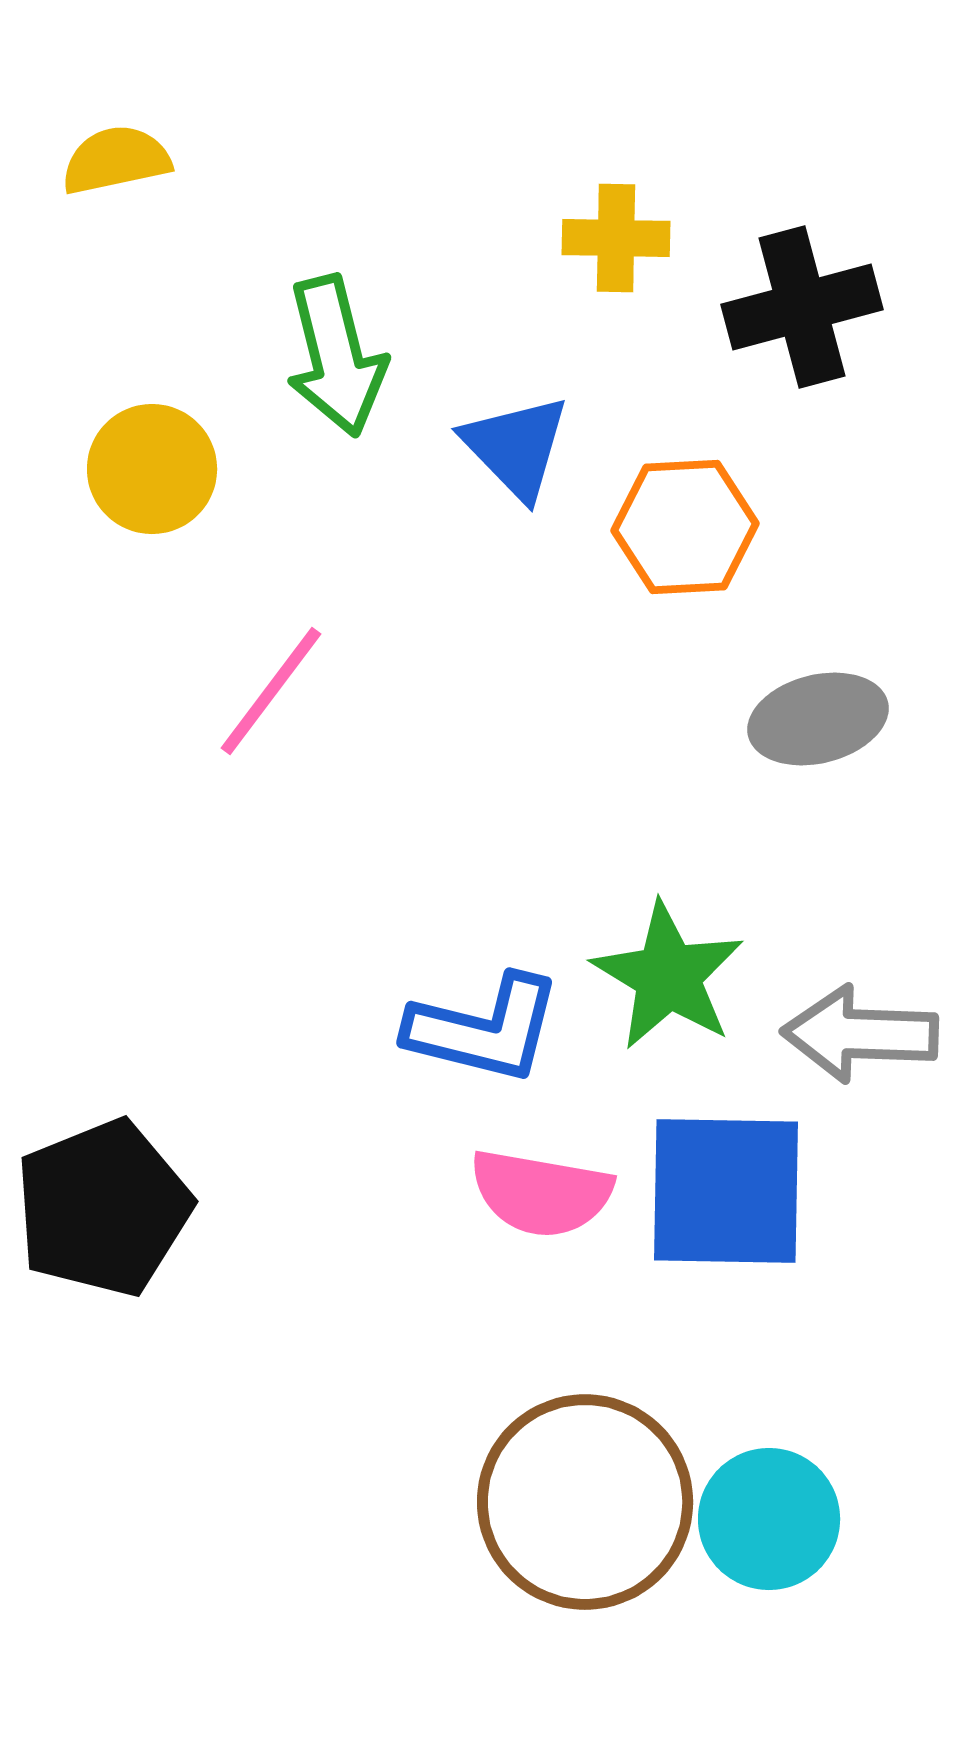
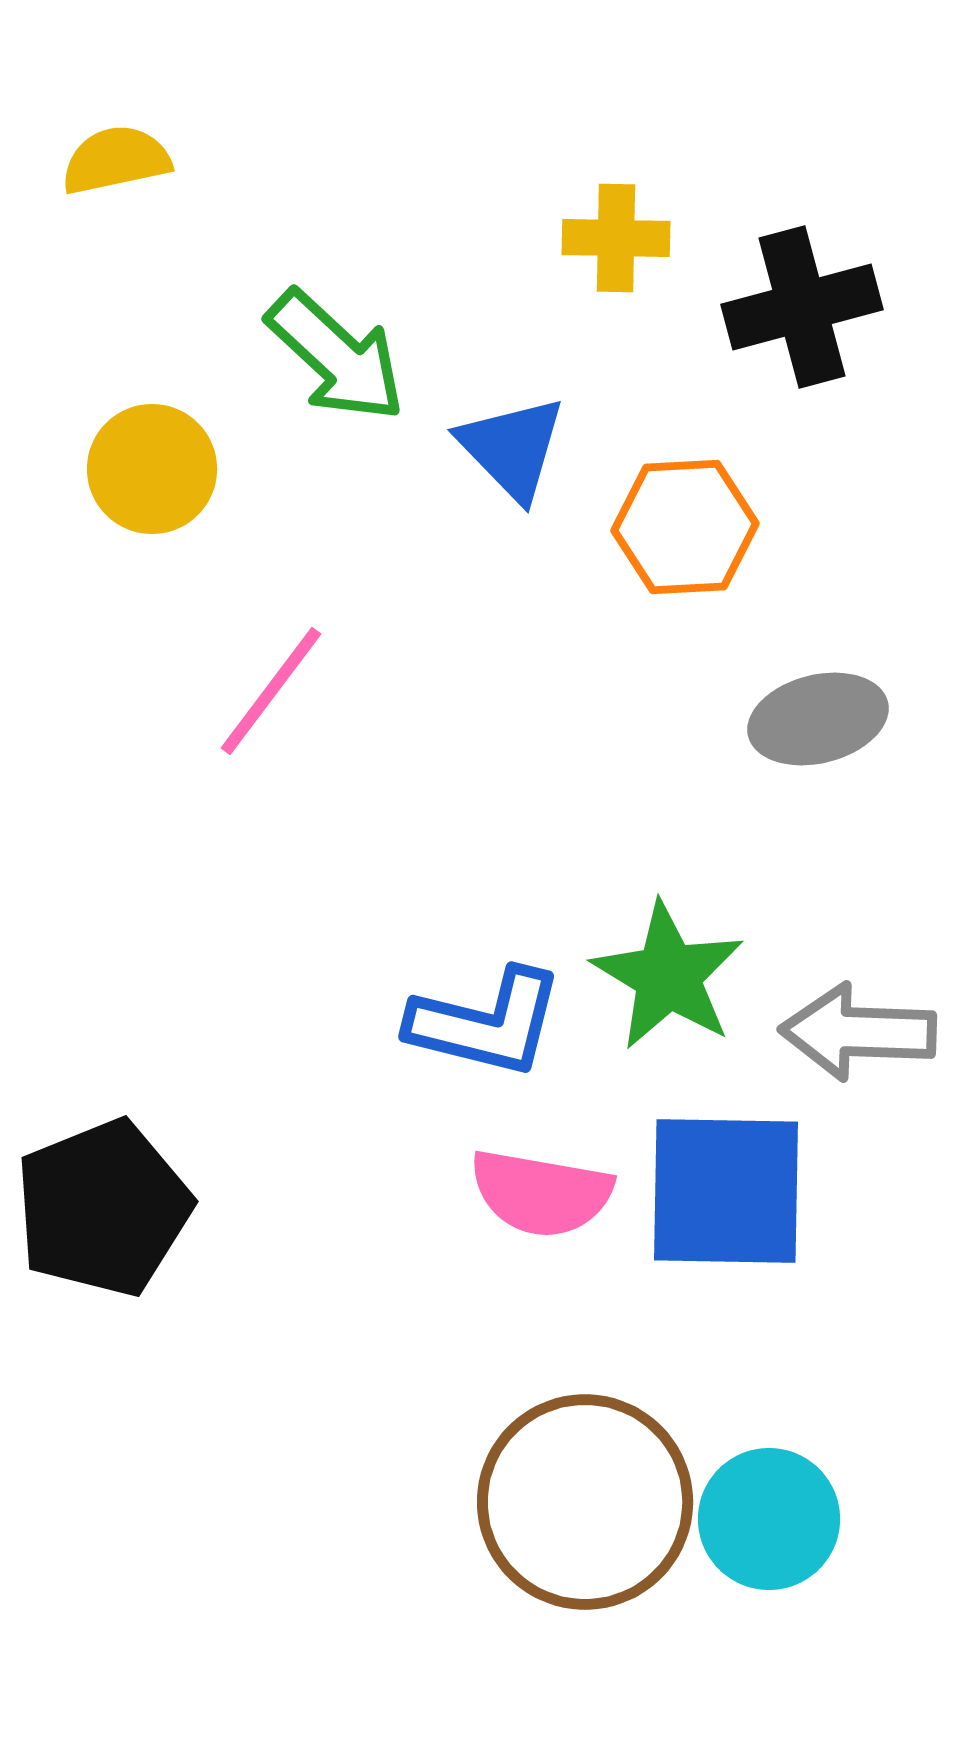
green arrow: rotated 33 degrees counterclockwise
blue triangle: moved 4 px left, 1 px down
blue L-shape: moved 2 px right, 6 px up
gray arrow: moved 2 px left, 2 px up
